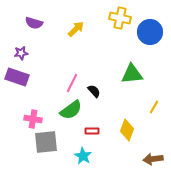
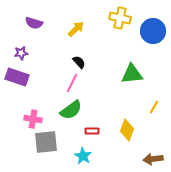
blue circle: moved 3 px right, 1 px up
black semicircle: moved 15 px left, 29 px up
